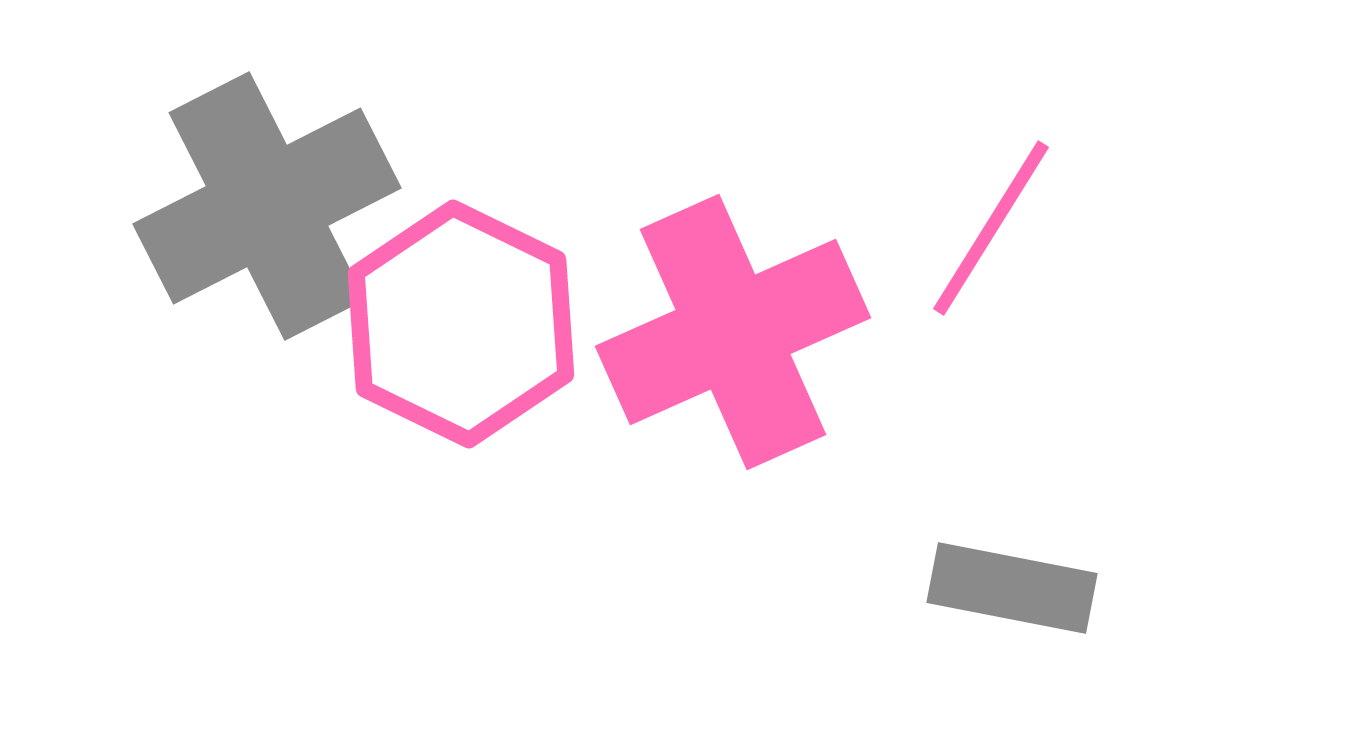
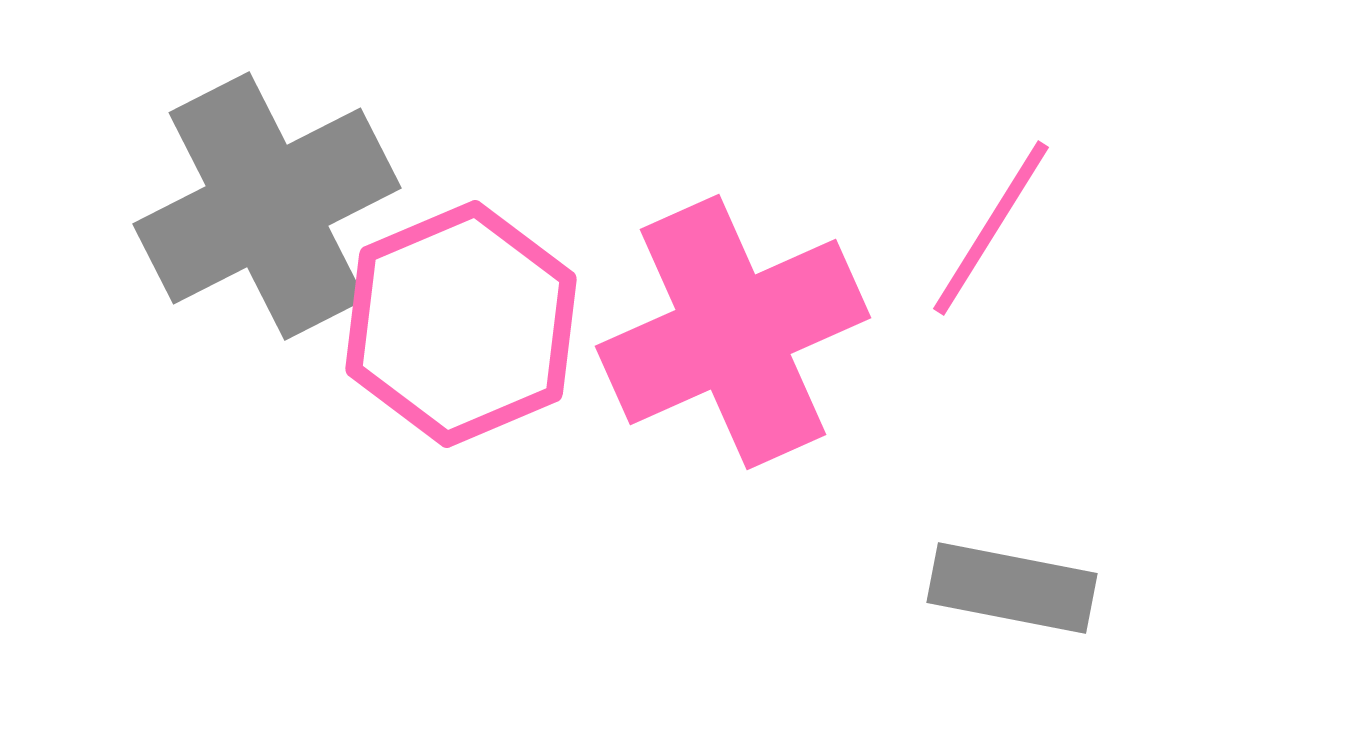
pink hexagon: rotated 11 degrees clockwise
